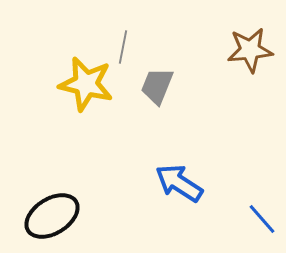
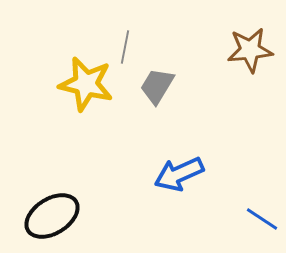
gray line: moved 2 px right
gray trapezoid: rotated 9 degrees clockwise
blue arrow: moved 9 px up; rotated 57 degrees counterclockwise
blue line: rotated 16 degrees counterclockwise
